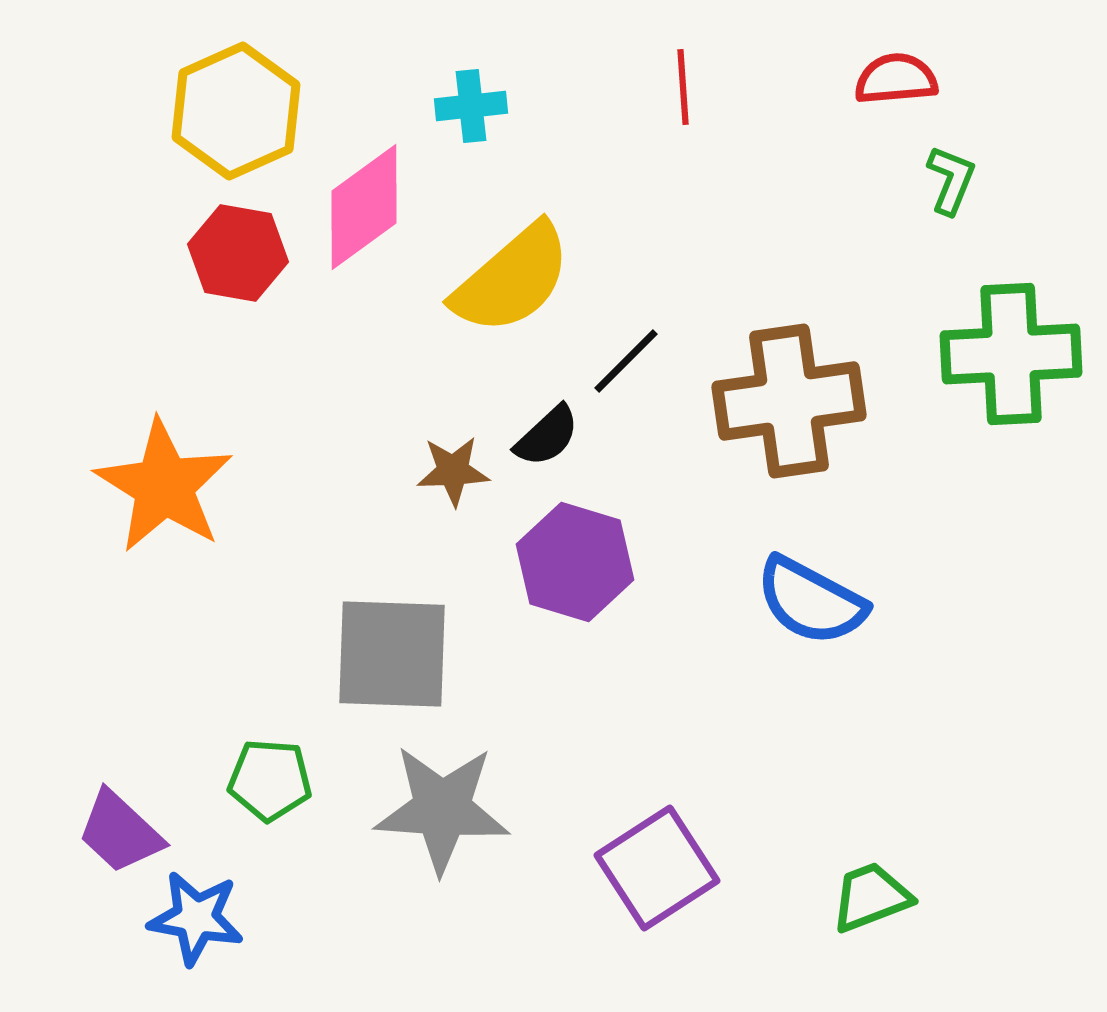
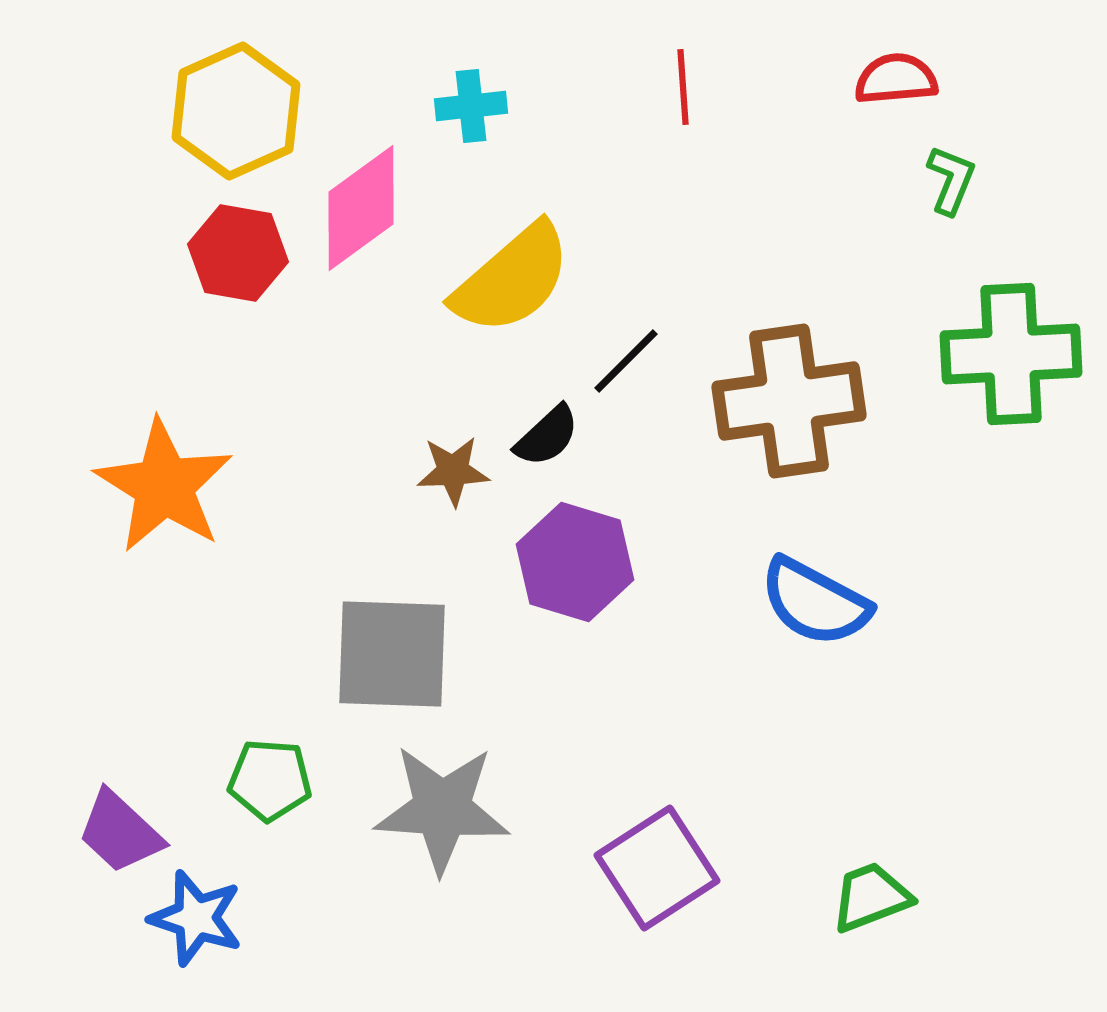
pink diamond: moved 3 px left, 1 px down
blue semicircle: moved 4 px right, 1 px down
blue star: rotated 8 degrees clockwise
